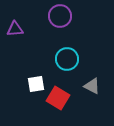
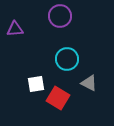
gray triangle: moved 3 px left, 3 px up
